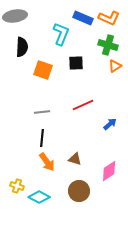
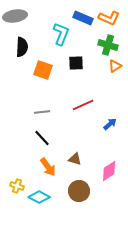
black line: rotated 48 degrees counterclockwise
orange arrow: moved 1 px right, 5 px down
